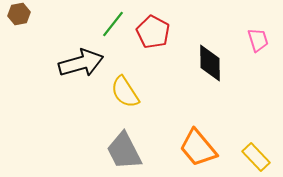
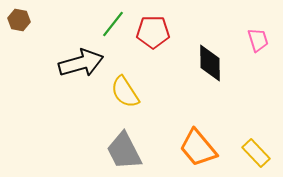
brown hexagon: moved 6 px down; rotated 20 degrees clockwise
red pentagon: rotated 28 degrees counterclockwise
yellow rectangle: moved 4 px up
